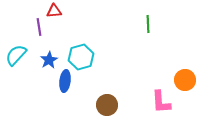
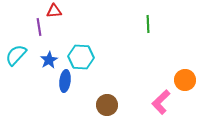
cyan hexagon: rotated 20 degrees clockwise
pink L-shape: rotated 50 degrees clockwise
